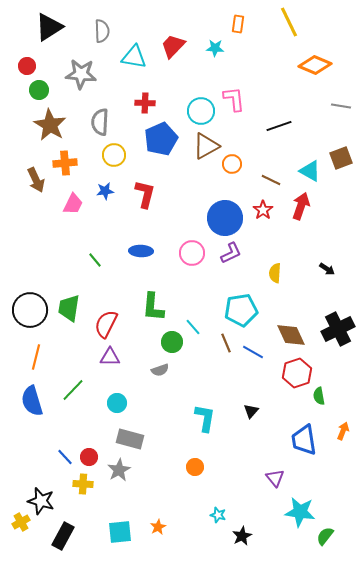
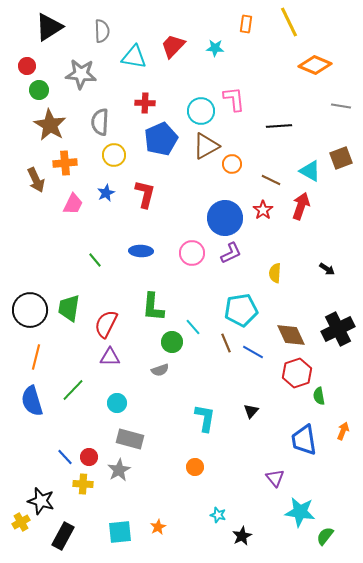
orange rectangle at (238, 24): moved 8 px right
black line at (279, 126): rotated 15 degrees clockwise
blue star at (105, 191): moved 1 px right, 2 px down; rotated 18 degrees counterclockwise
